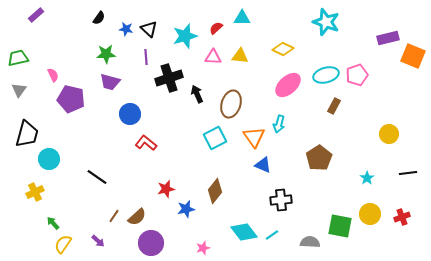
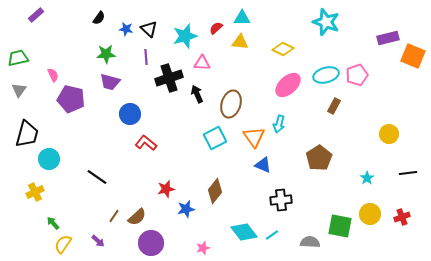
yellow triangle at (240, 56): moved 14 px up
pink triangle at (213, 57): moved 11 px left, 6 px down
